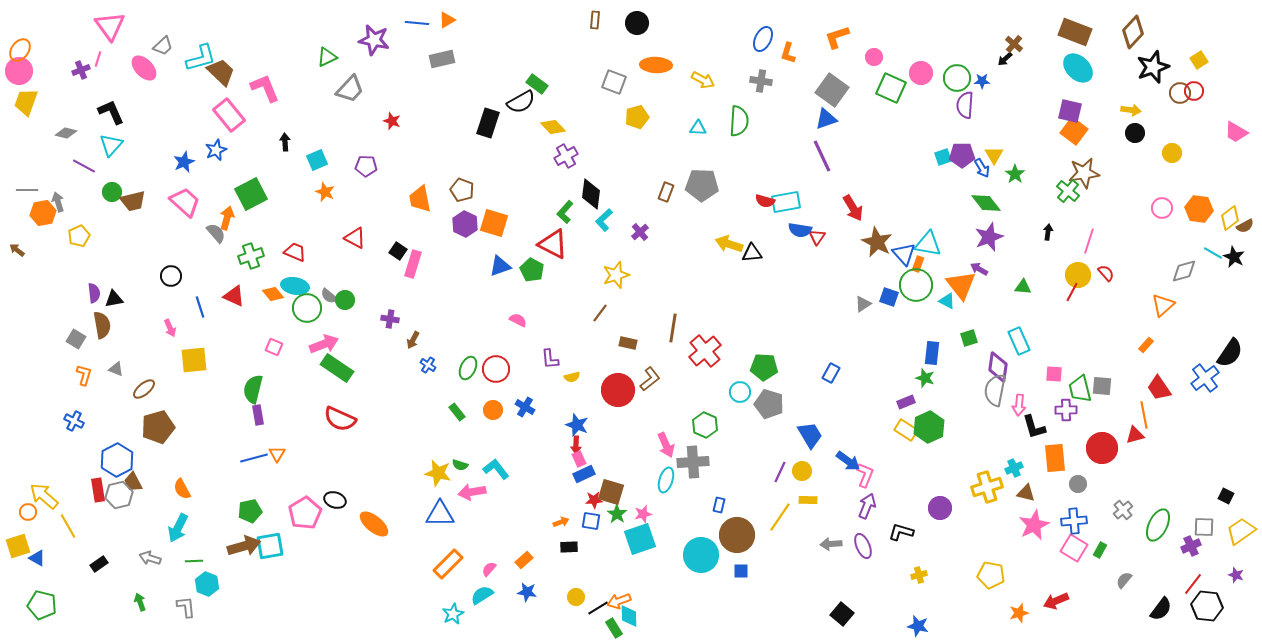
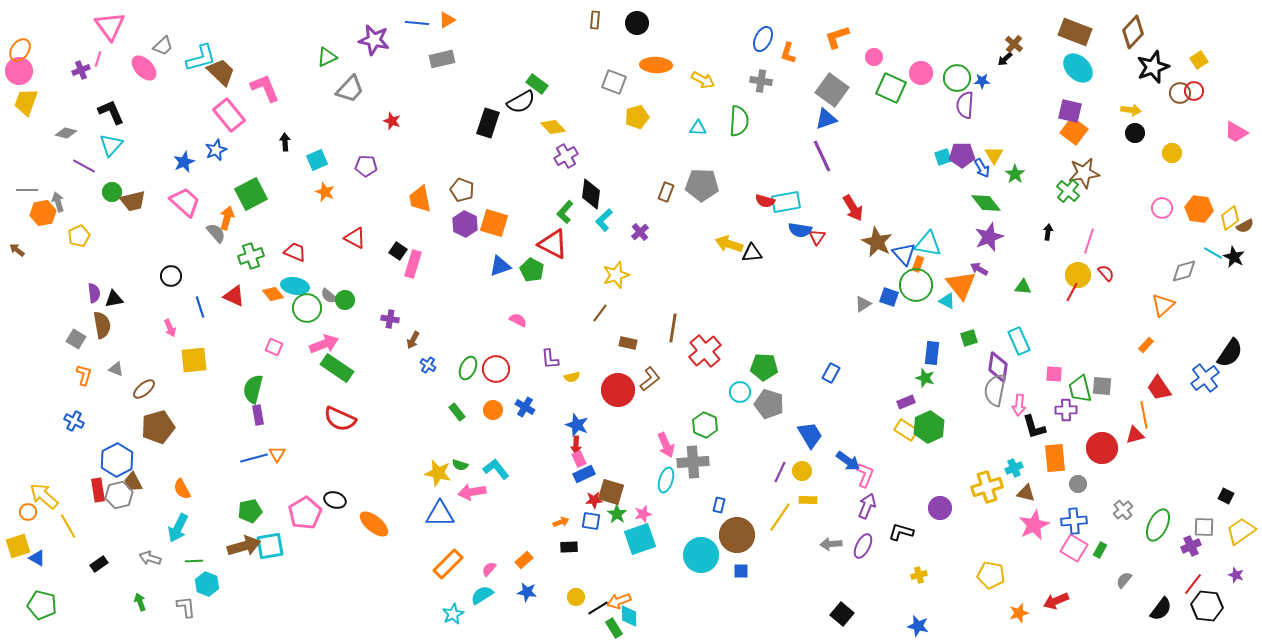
purple ellipse at (863, 546): rotated 50 degrees clockwise
